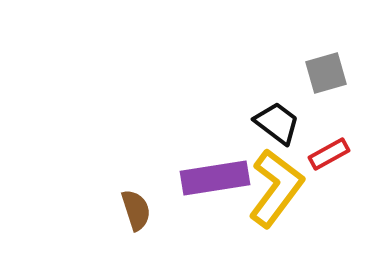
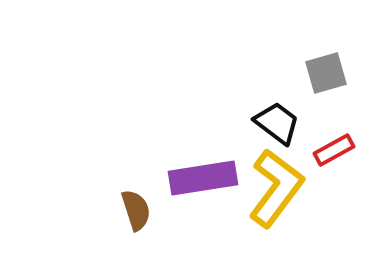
red rectangle: moved 5 px right, 4 px up
purple rectangle: moved 12 px left
